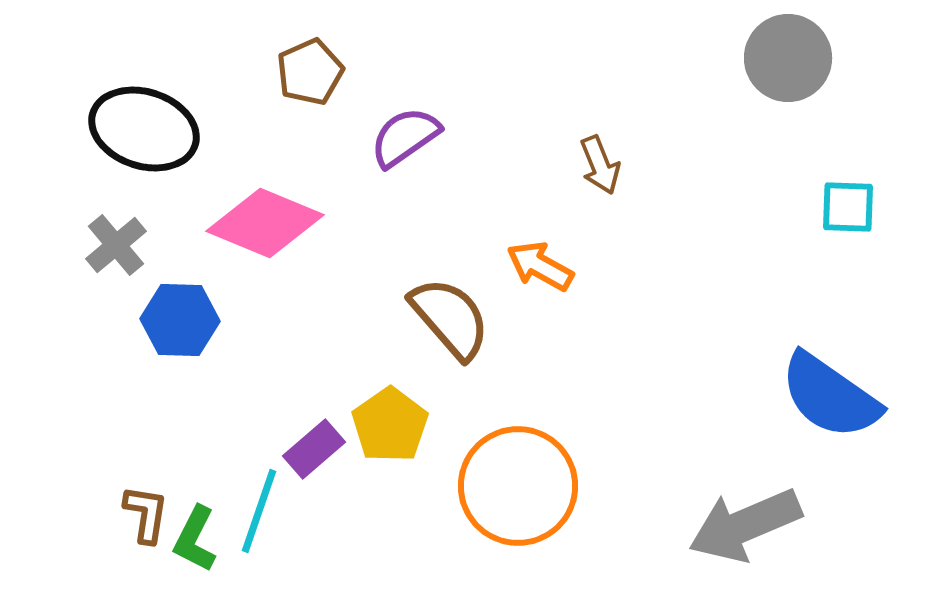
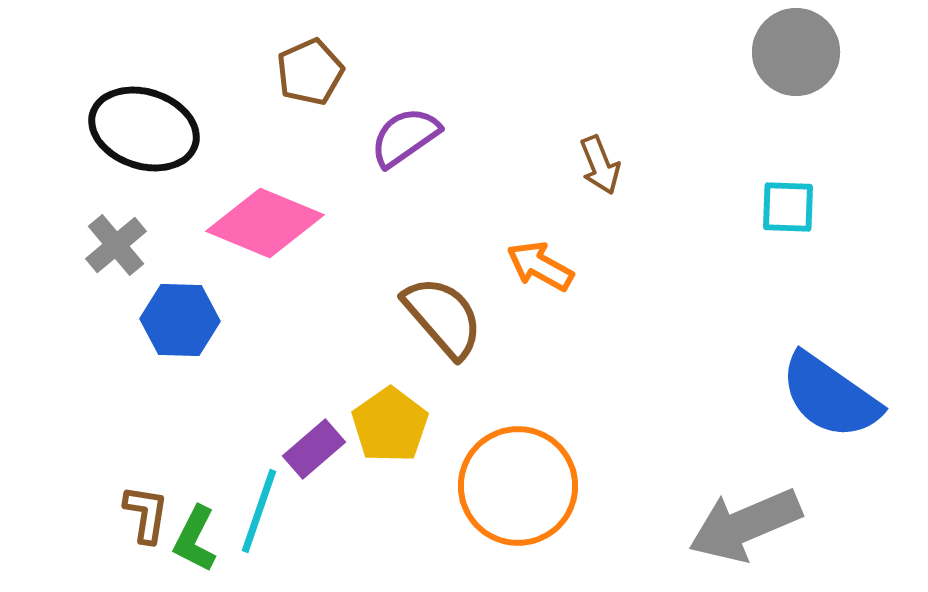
gray circle: moved 8 px right, 6 px up
cyan square: moved 60 px left
brown semicircle: moved 7 px left, 1 px up
